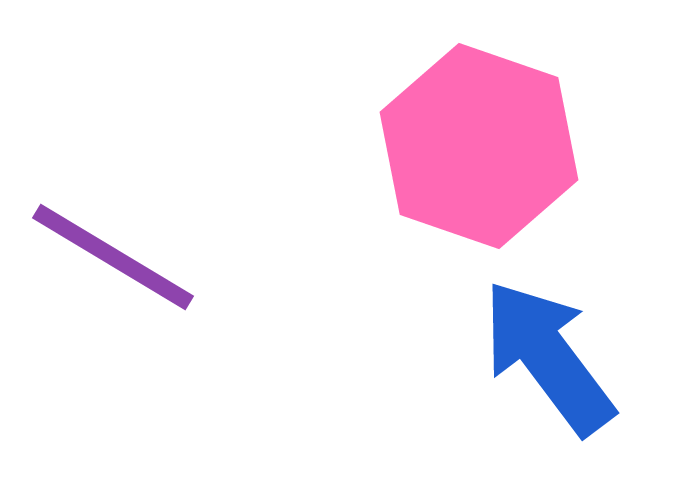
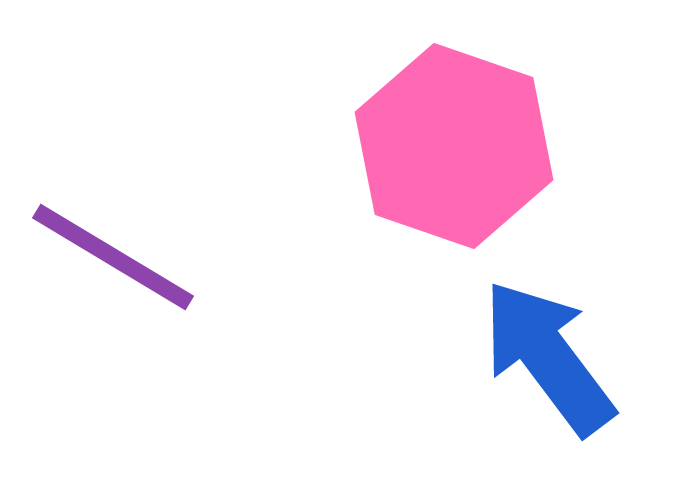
pink hexagon: moved 25 px left
